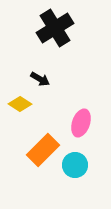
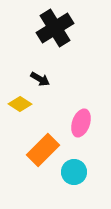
cyan circle: moved 1 px left, 7 px down
